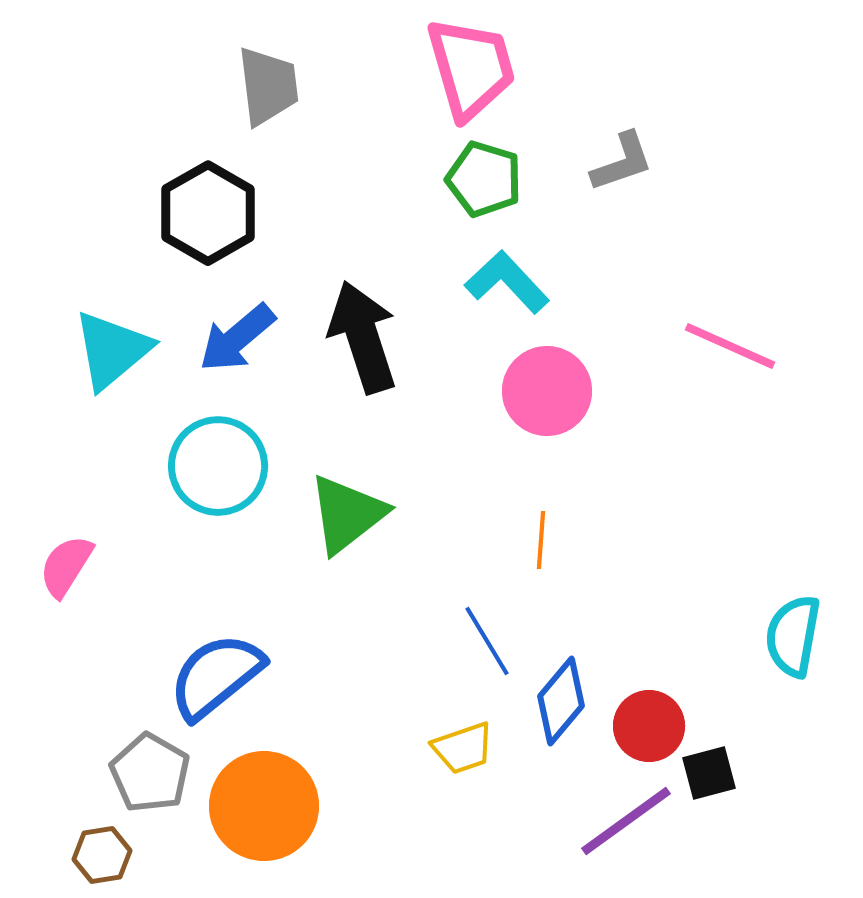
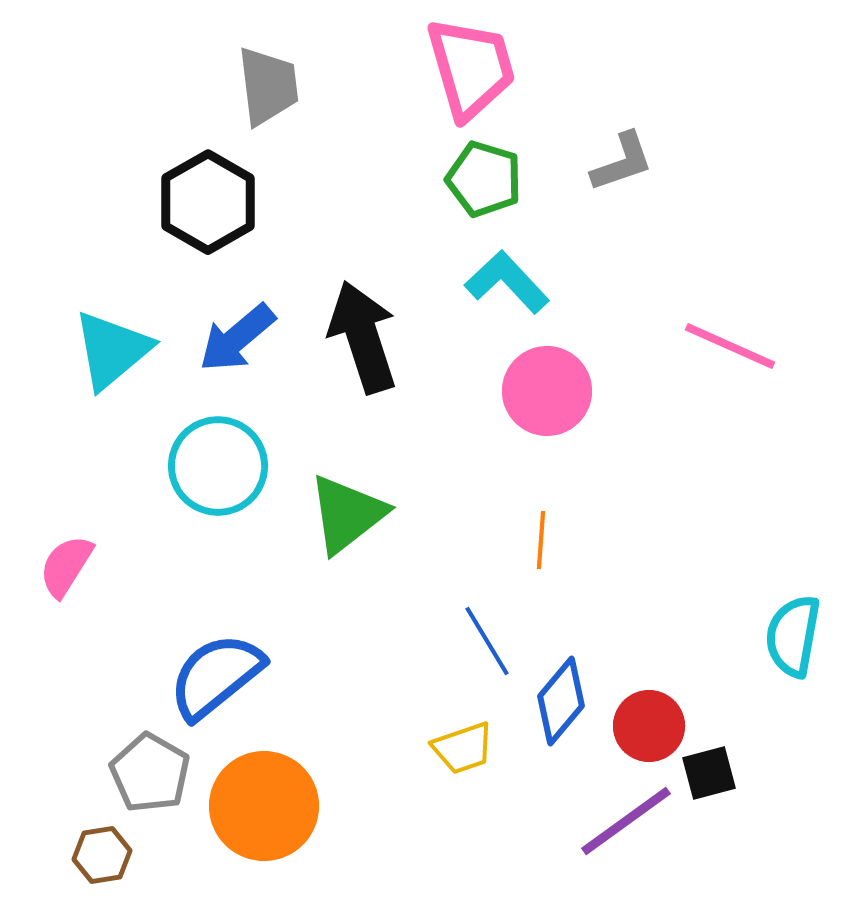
black hexagon: moved 11 px up
